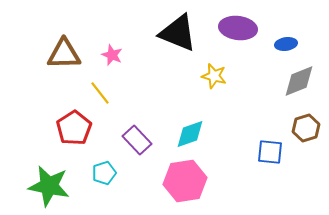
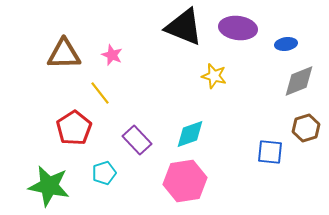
black triangle: moved 6 px right, 6 px up
